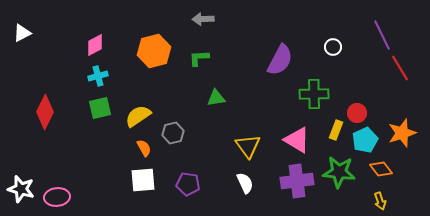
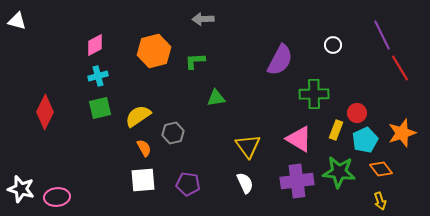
white triangle: moved 5 px left, 12 px up; rotated 42 degrees clockwise
white circle: moved 2 px up
green L-shape: moved 4 px left, 3 px down
pink triangle: moved 2 px right, 1 px up
